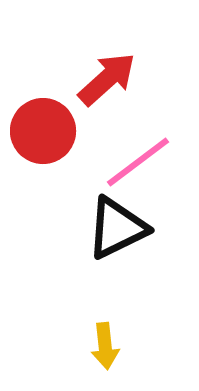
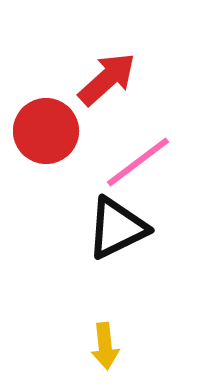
red circle: moved 3 px right
